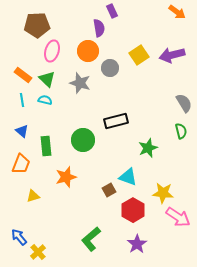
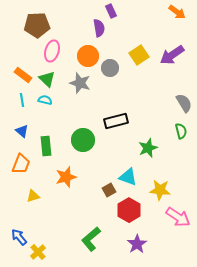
purple rectangle: moved 1 px left
orange circle: moved 5 px down
purple arrow: rotated 20 degrees counterclockwise
yellow star: moved 3 px left, 3 px up
red hexagon: moved 4 px left
